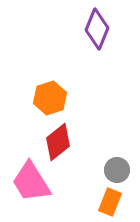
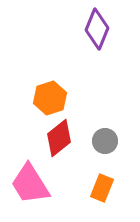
red diamond: moved 1 px right, 4 px up
gray circle: moved 12 px left, 29 px up
pink trapezoid: moved 1 px left, 2 px down
orange rectangle: moved 8 px left, 14 px up
